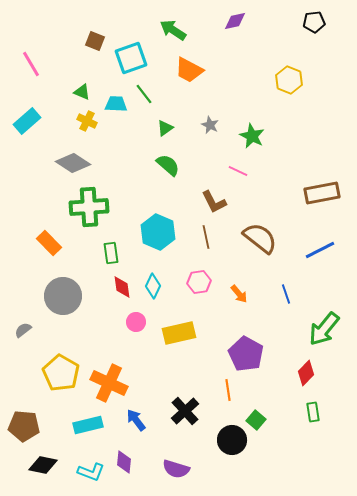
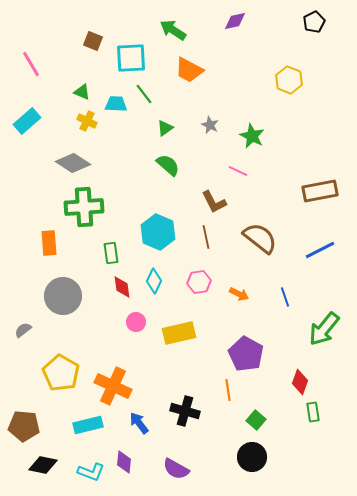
black pentagon at (314, 22): rotated 20 degrees counterclockwise
brown square at (95, 41): moved 2 px left
cyan square at (131, 58): rotated 16 degrees clockwise
brown rectangle at (322, 193): moved 2 px left, 2 px up
green cross at (89, 207): moved 5 px left
orange rectangle at (49, 243): rotated 40 degrees clockwise
cyan diamond at (153, 286): moved 1 px right, 5 px up
orange arrow at (239, 294): rotated 24 degrees counterclockwise
blue line at (286, 294): moved 1 px left, 3 px down
red diamond at (306, 373): moved 6 px left, 9 px down; rotated 25 degrees counterclockwise
orange cross at (109, 383): moved 4 px right, 3 px down
black cross at (185, 411): rotated 32 degrees counterclockwise
blue arrow at (136, 420): moved 3 px right, 3 px down
black circle at (232, 440): moved 20 px right, 17 px down
purple semicircle at (176, 469): rotated 12 degrees clockwise
